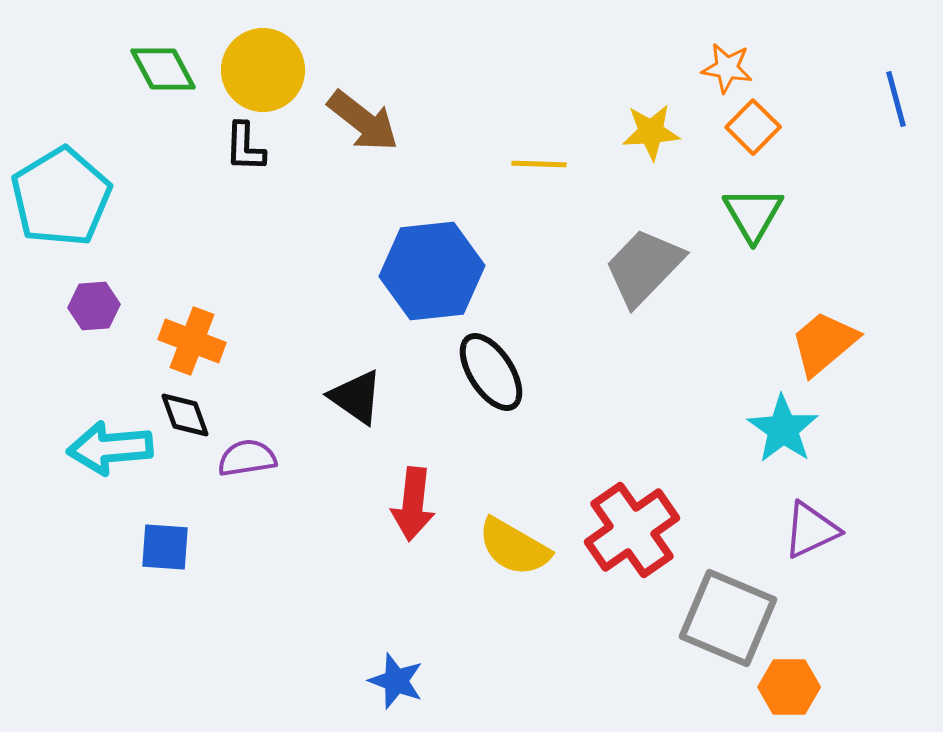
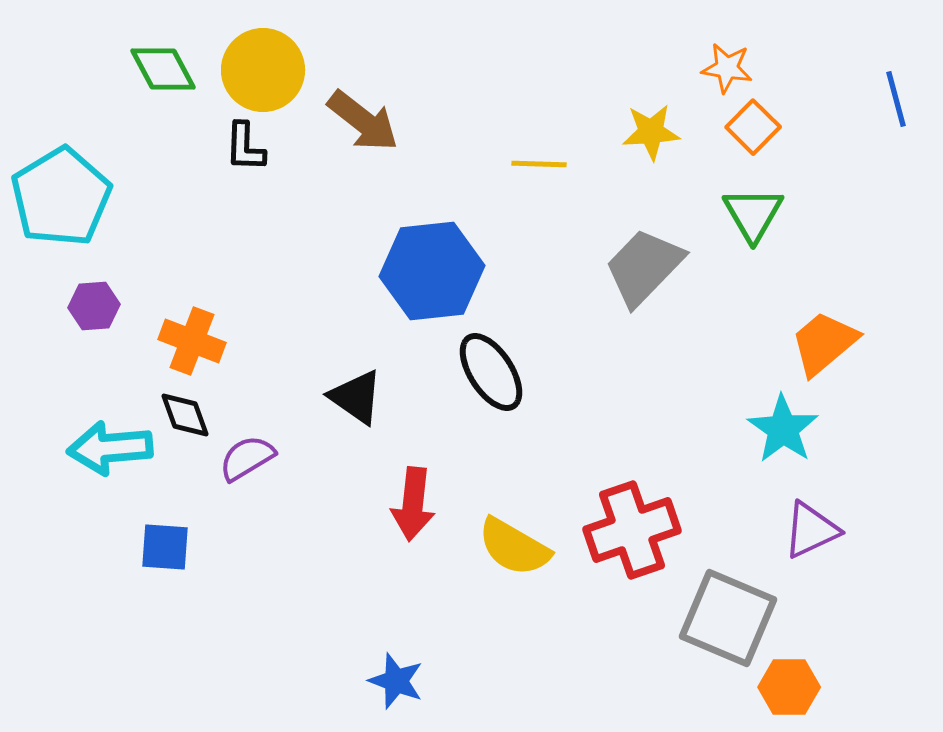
purple semicircle: rotated 22 degrees counterclockwise
red cross: rotated 16 degrees clockwise
